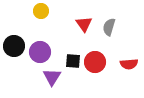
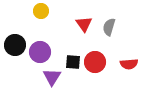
black circle: moved 1 px right, 1 px up
black square: moved 1 px down
